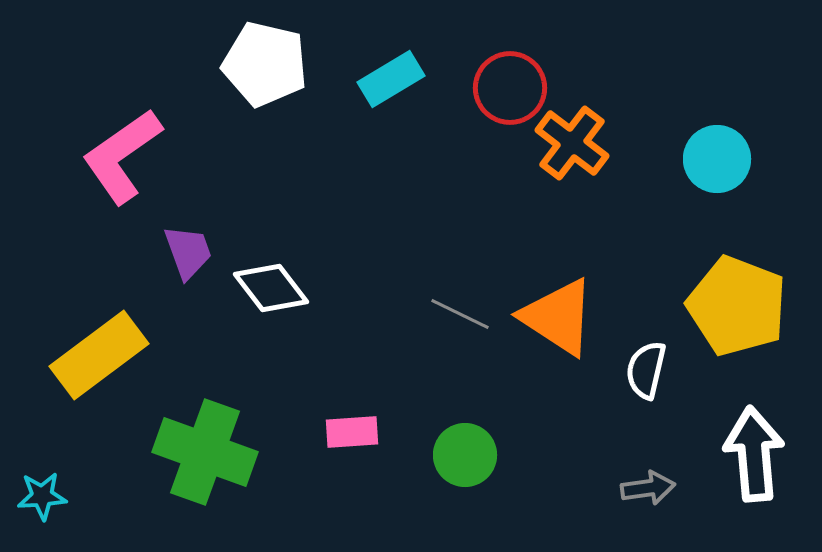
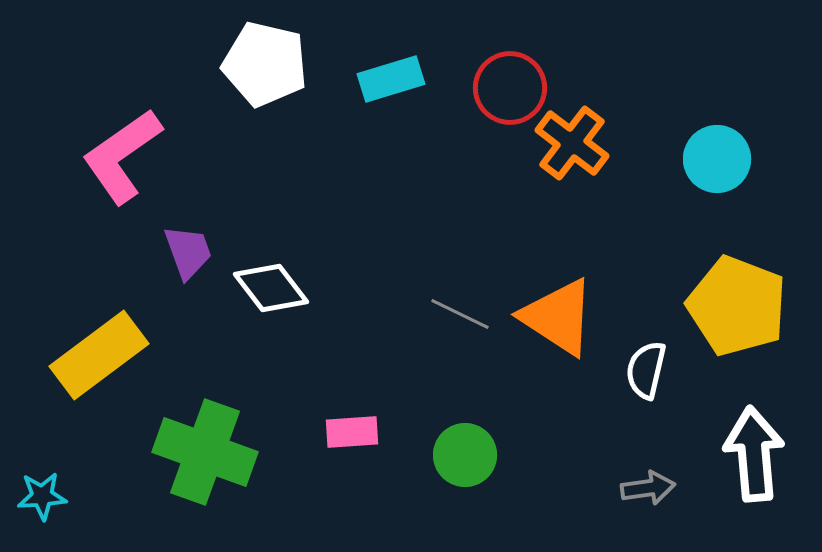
cyan rectangle: rotated 14 degrees clockwise
